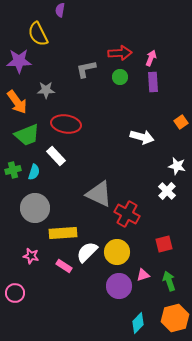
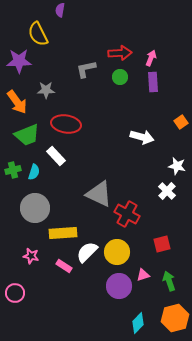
red square: moved 2 px left
